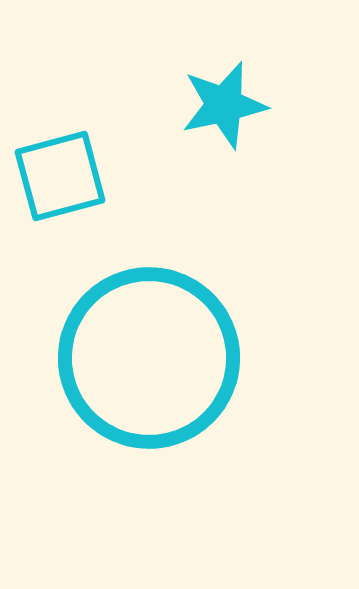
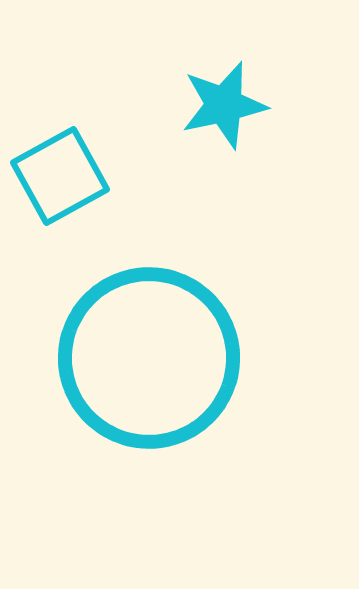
cyan square: rotated 14 degrees counterclockwise
